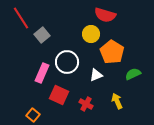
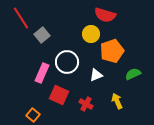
orange pentagon: moved 1 px up; rotated 20 degrees clockwise
